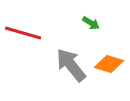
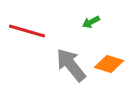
green arrow: moved 1 px up; rotated 120 degrees clockwise
red line: moved 4 px right, 2 px up
